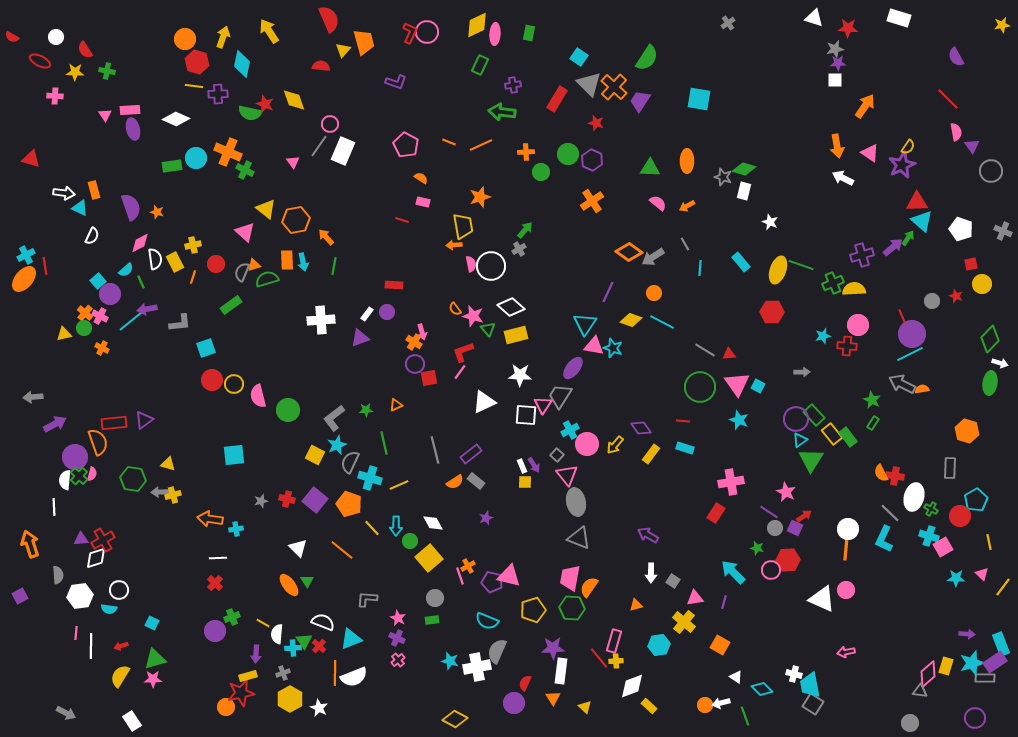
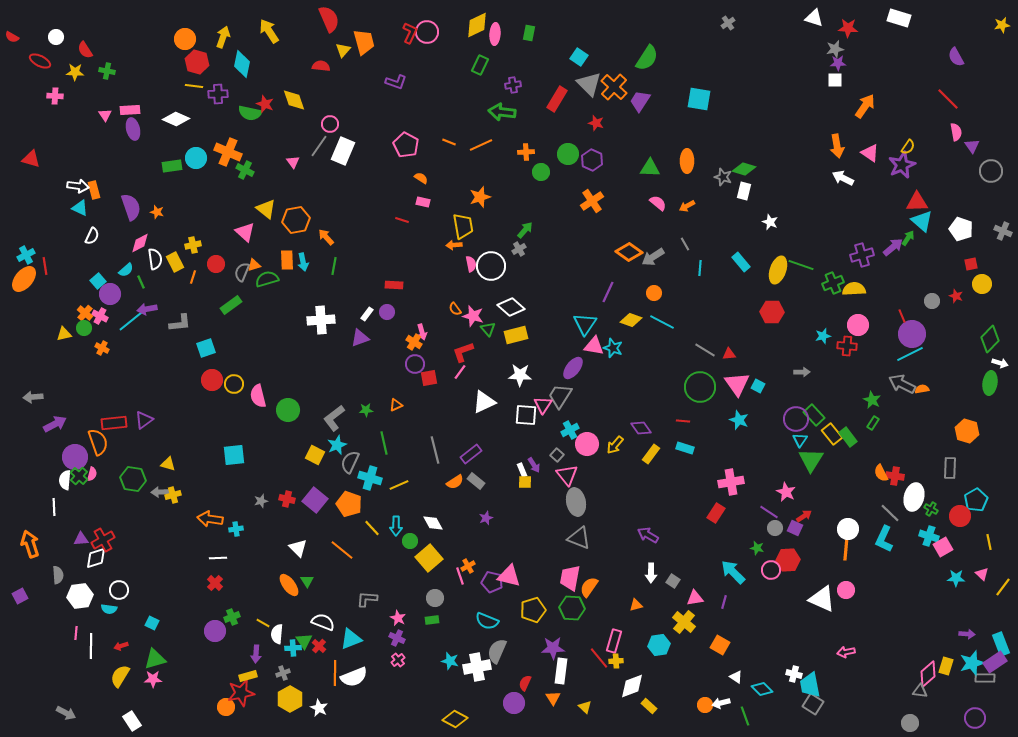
white arrow at (64, 193): moved 14 px right, 7 px up
cyan triangle at (800, 440): rotated 21 degrees counterclockwise
white rectangle at (522, 466): moved 4 px down
